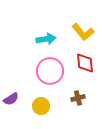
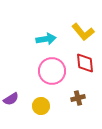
pink circle: moved 2 px right
